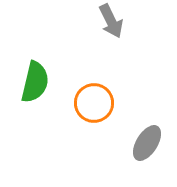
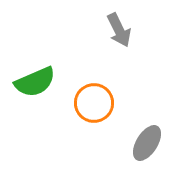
gray arrow: moved 8 px right, 9 px down
green semicircle: rotated 54 degrees clockwise
